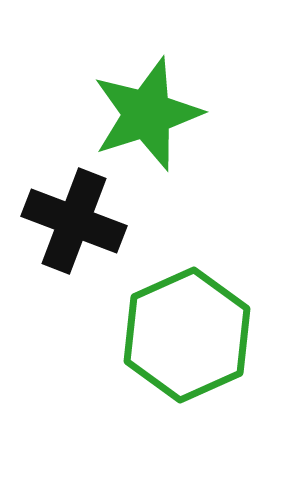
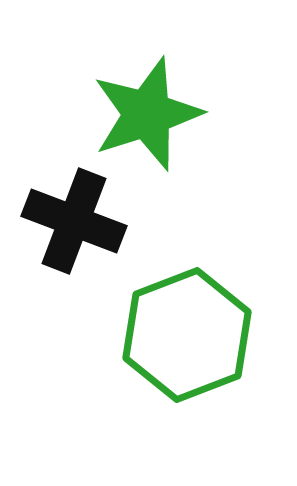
green hexagon: rotated 3 degrees clockwise
